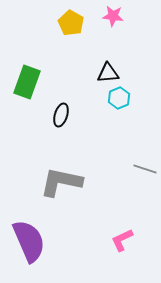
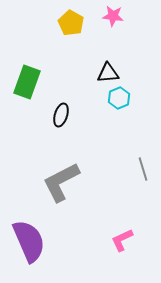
gray line: moved 2 px left; rotated 55 degrees clockwise
gray L-shape: rotated 39 degrees counterclockwise
